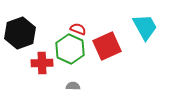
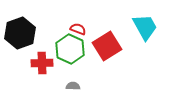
red square: rotated 8 degrees counterclockwise
